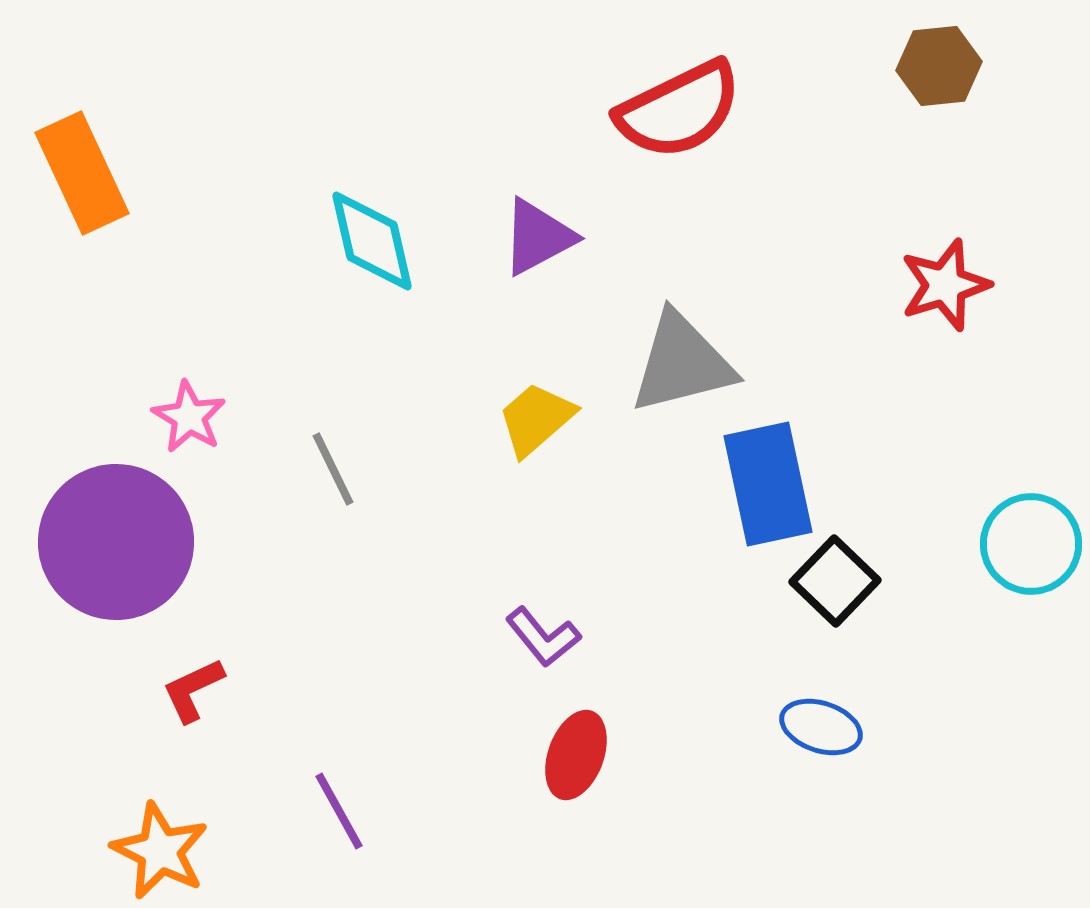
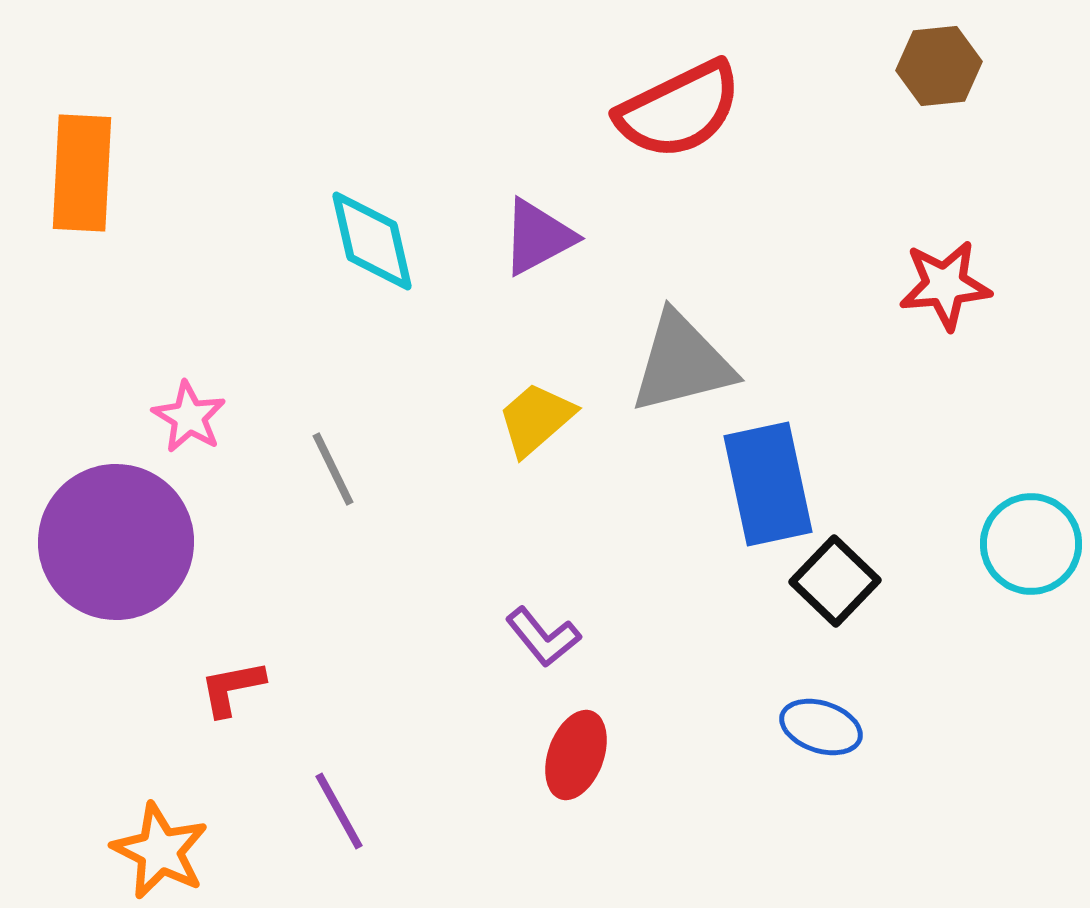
orange rectangle: rotated 28 degrees clockwise
red star: rotated 12 degrees clockwise
red L-shape: moved 39 px right, 2 px up; rotated 14 degrees clockwise
